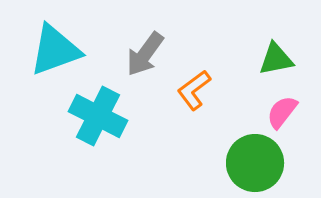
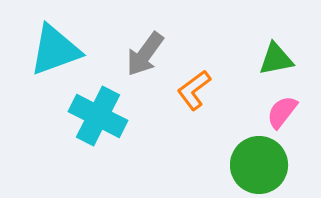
green circle: moved 4 px right, 2 px down
